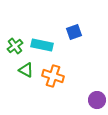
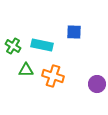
blue square: rotated 21 degrees clockwise
green cross: moved 2 px left; rotated 21 degrees counterclockwise
green triangle: rotated 28 degrees counterclockwise
purple circle: moved 16 px up
